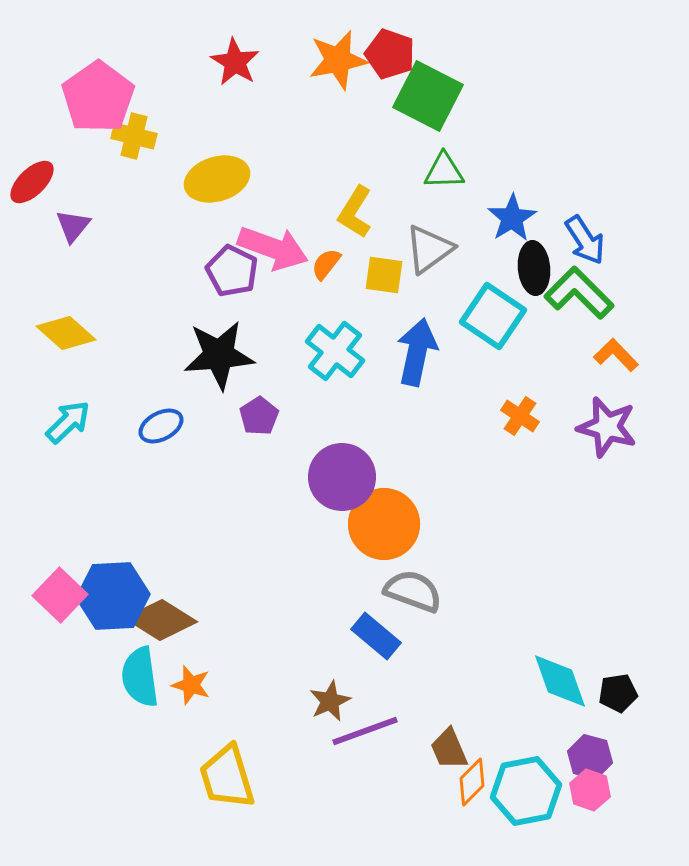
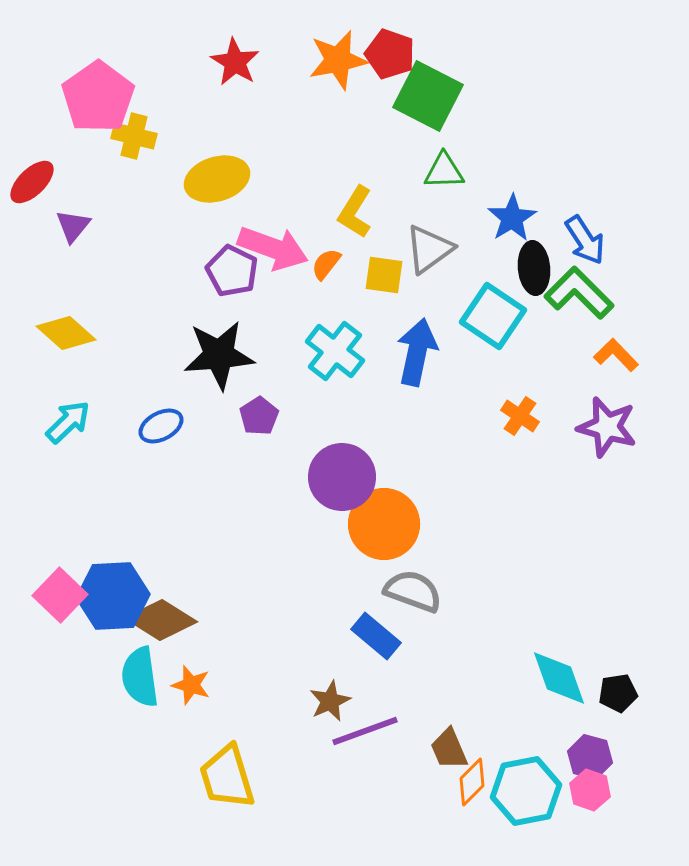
cyan diamond at (560, 681): moved 1 px left, 3 px up
